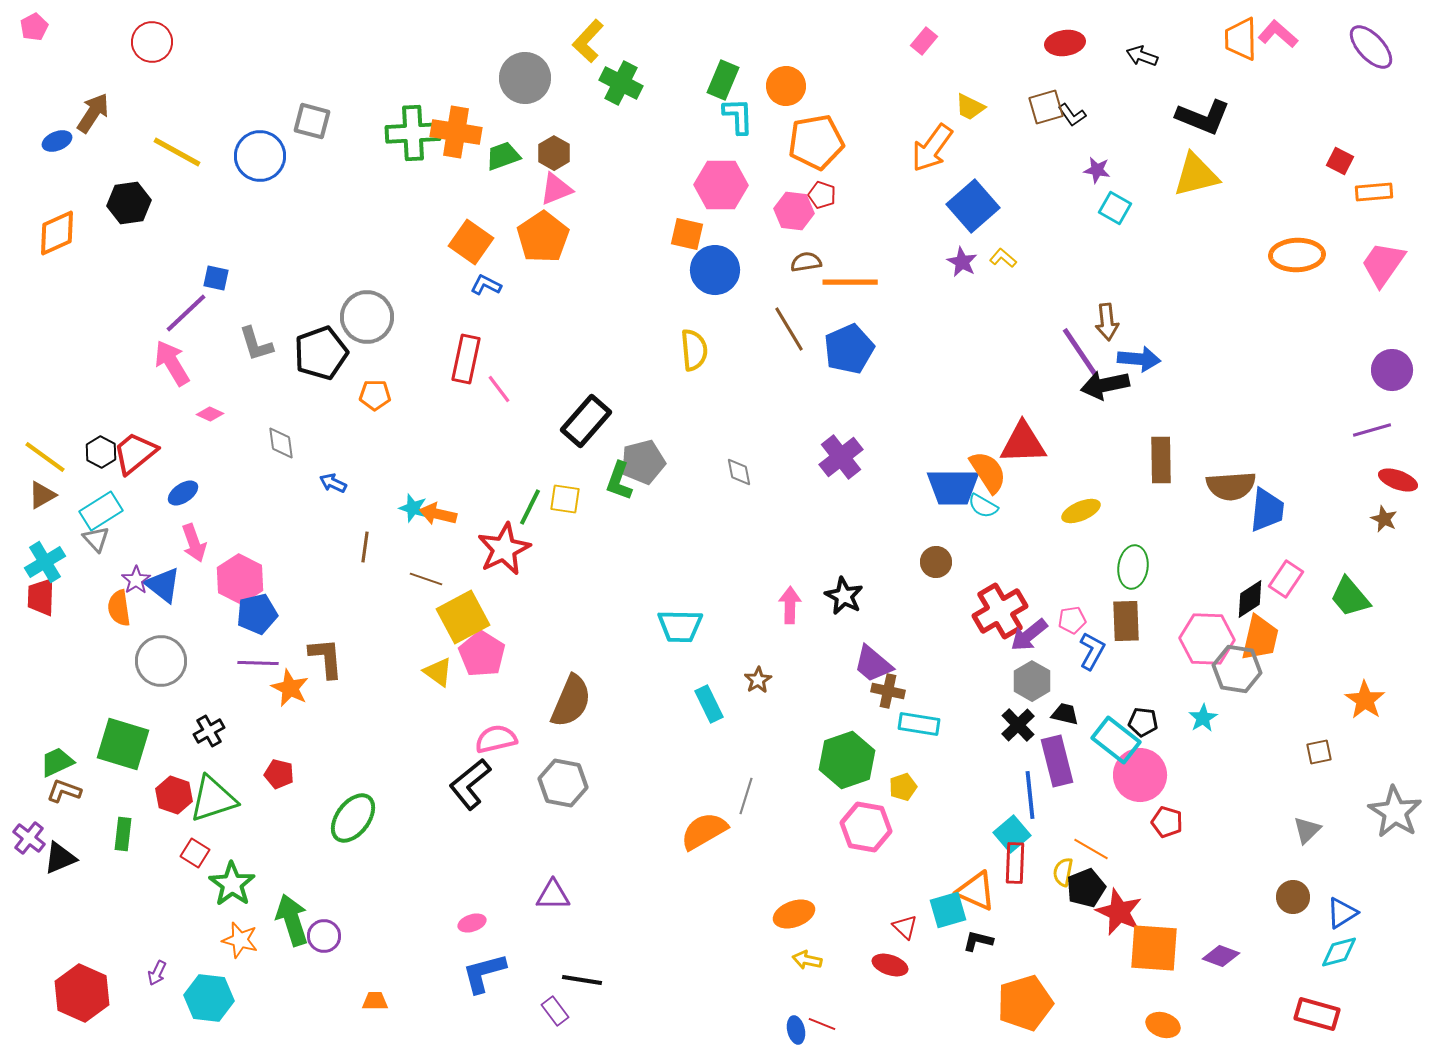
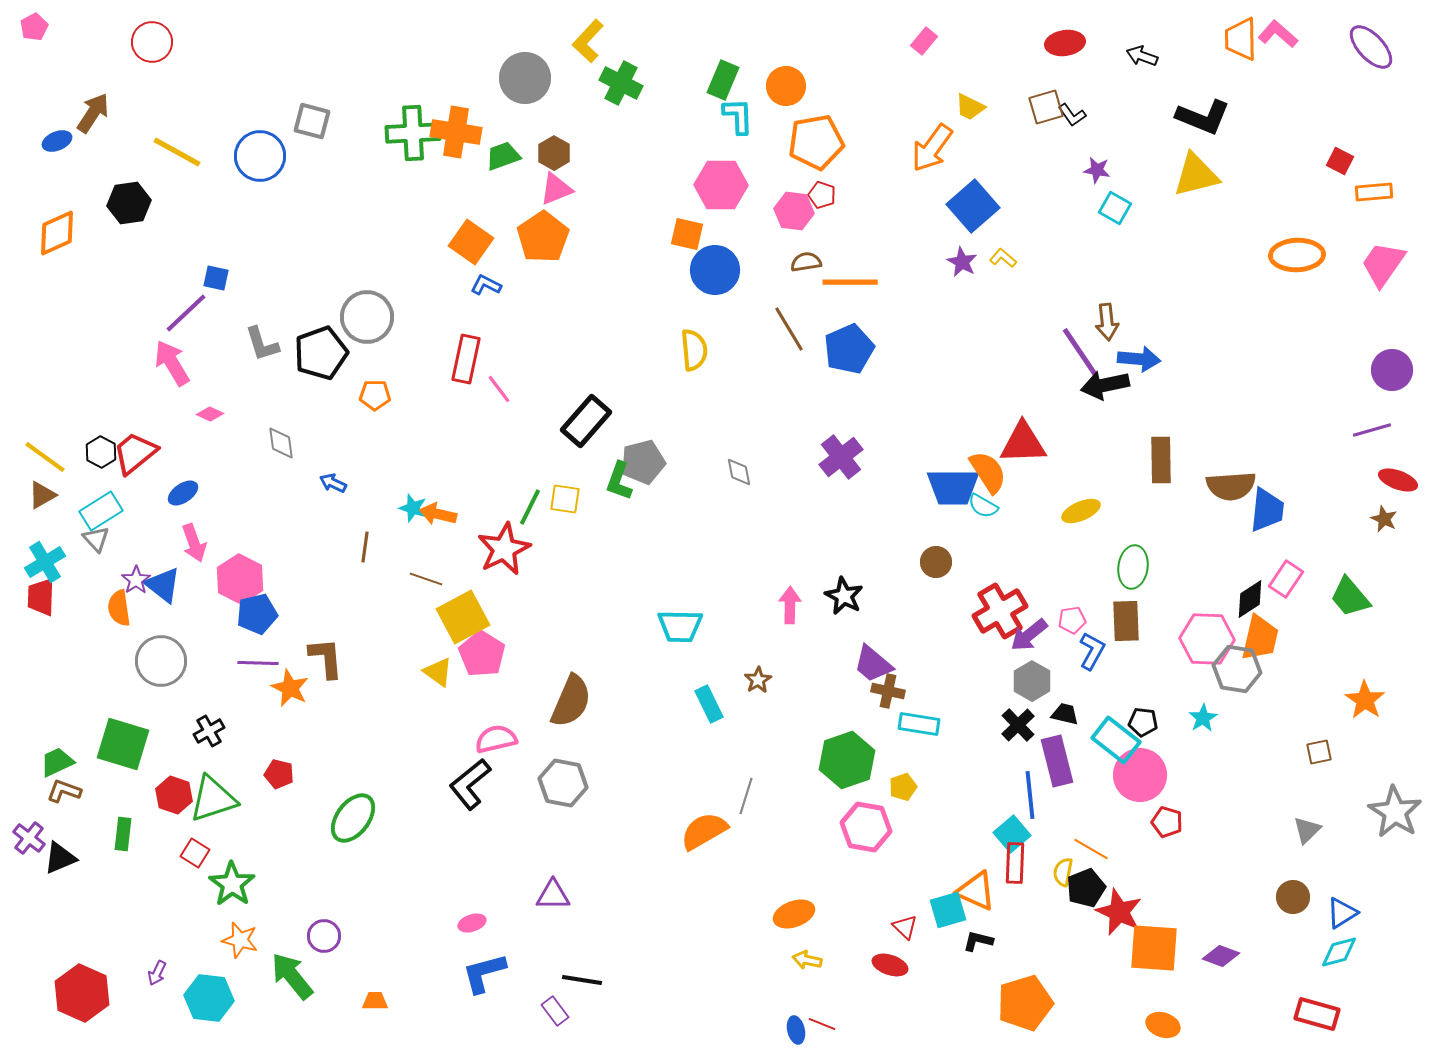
gray L-shape at (256, 344): moved 6 px right
green arrow at (292, 920): moved 56 px down; rotated 21 degrees counterclockwise
